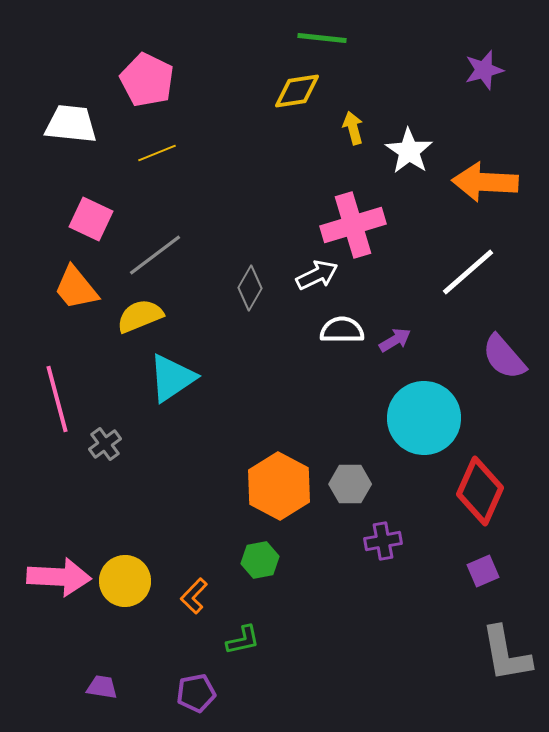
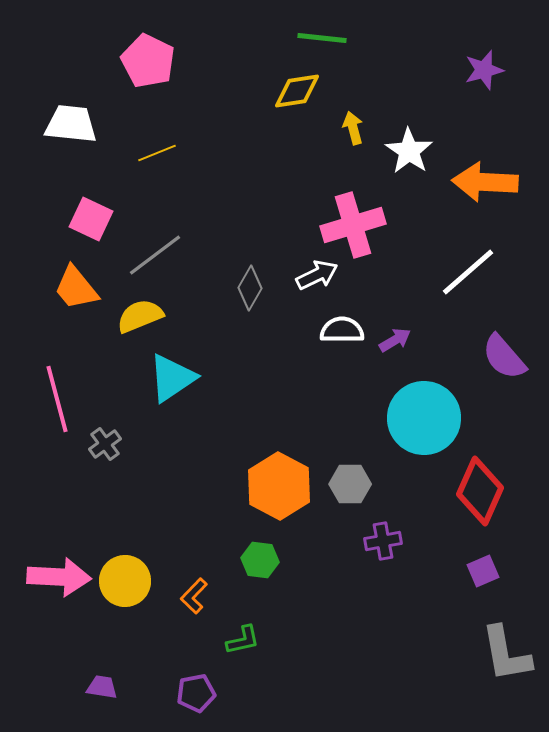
pink pentagon: moved 1 px right, 19 px up
green hexagon: rotated 18 degrees clockwise
